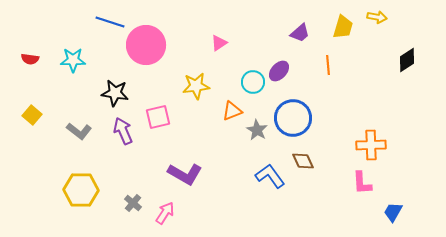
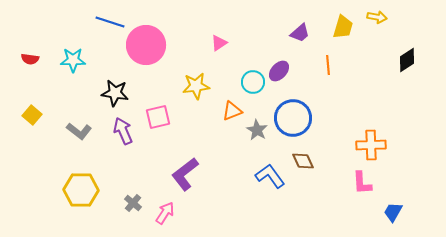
purple L-shape: rotated 112 degrees clockwise
